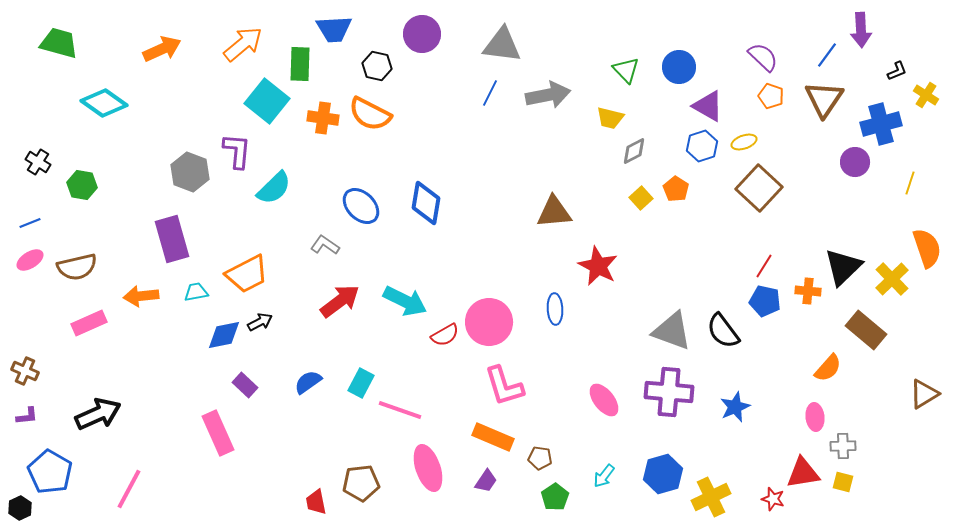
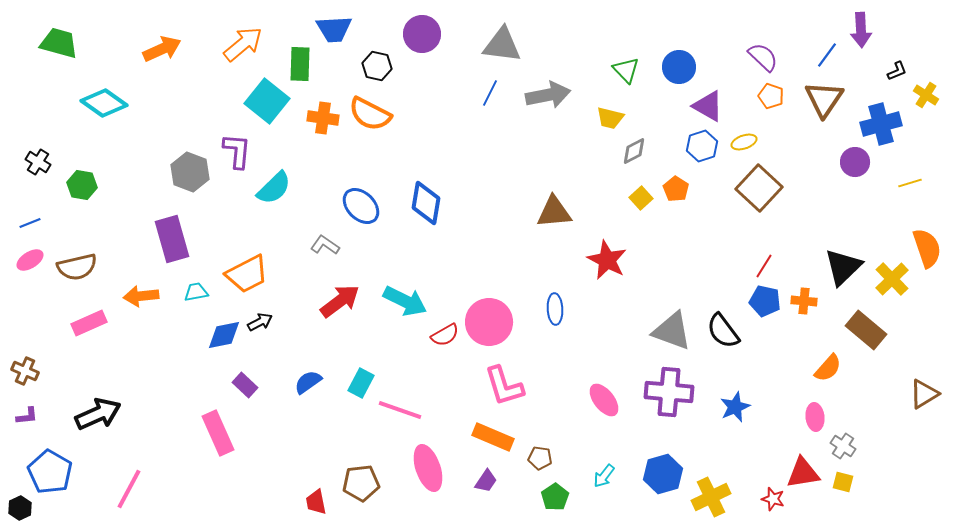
yellow line at (910, 183): rotated 55 degrees clockwise
red star at (598, 266): moved 9 px right, 6 px up
orange cross at (808, 291): moved 4 px left, 10 px down
gray cross at (843, 446): rotated 35 degrees clockwise
